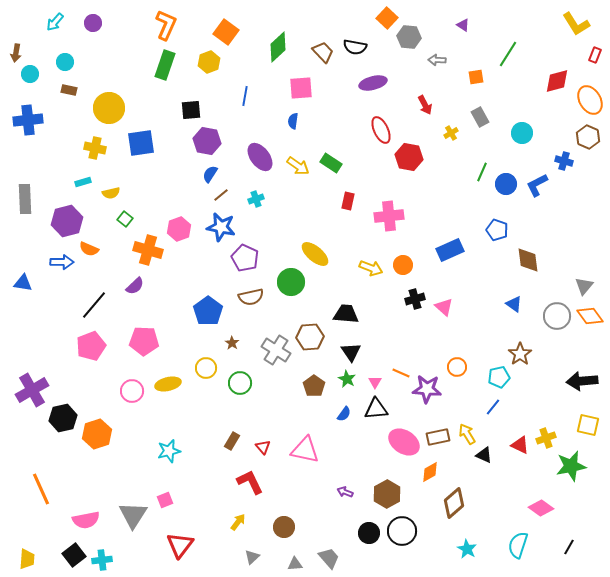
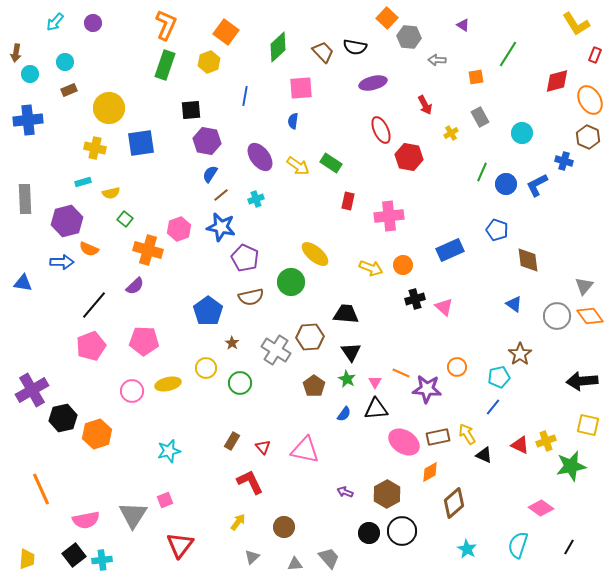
brown rectangle at (69, 90): rotated 35 degrees counterclockwise
yellow cross at (546, 438): moved 3 px down
